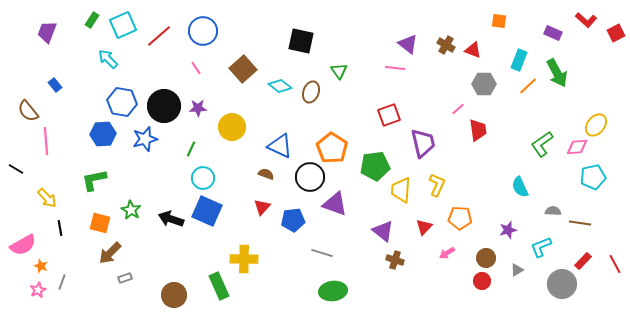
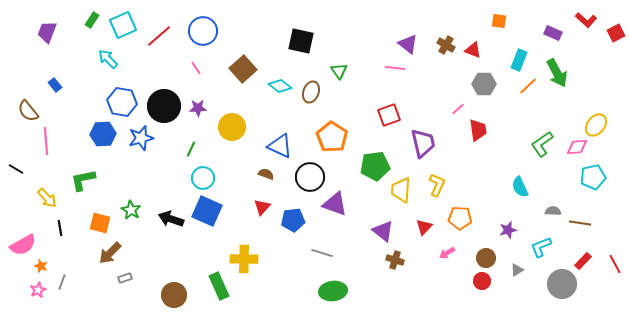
blue star at (145, 139): moved 4 px left, 1 px up
orange pentagon at (332, 148): moved 11 px up
green L-shape at (94, 180): moved 11 px left
